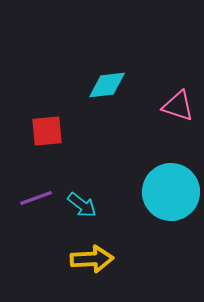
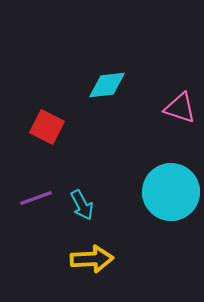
pink triangle: moved 2 px right, 2 px down
red square: moved 4 px up; rotated 32 degrees clockwise
cyan arrow: rotated 24 degrees clockwise
